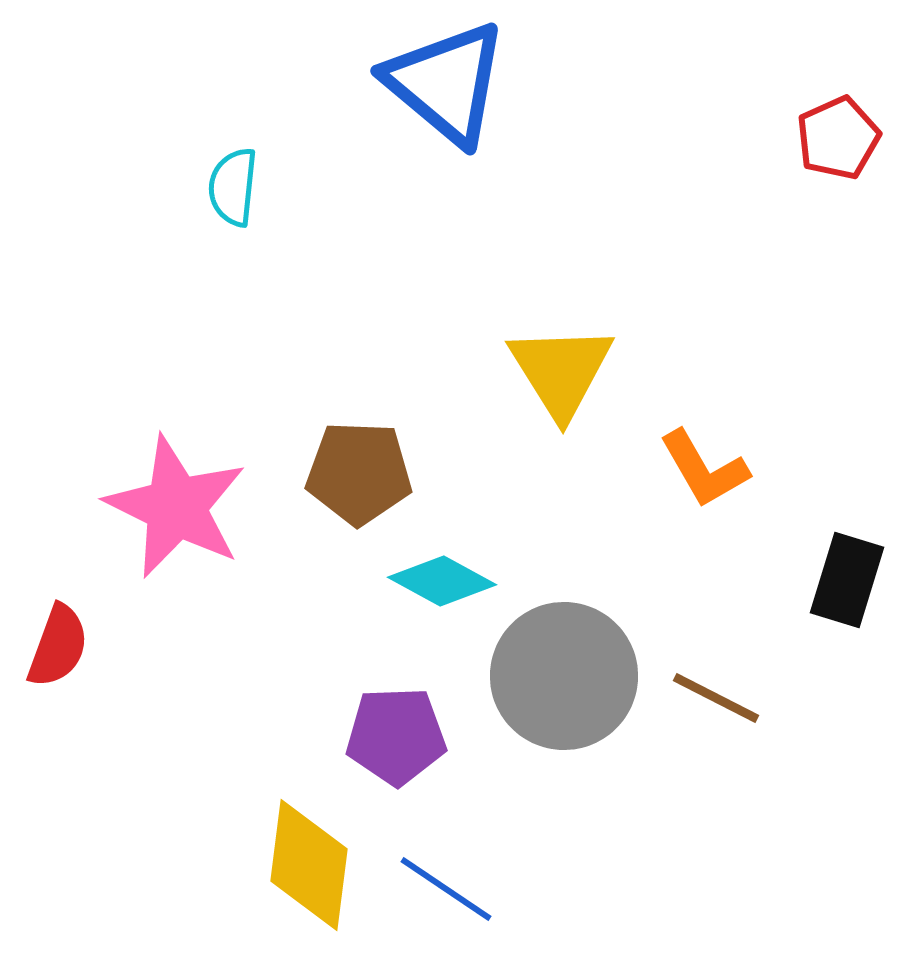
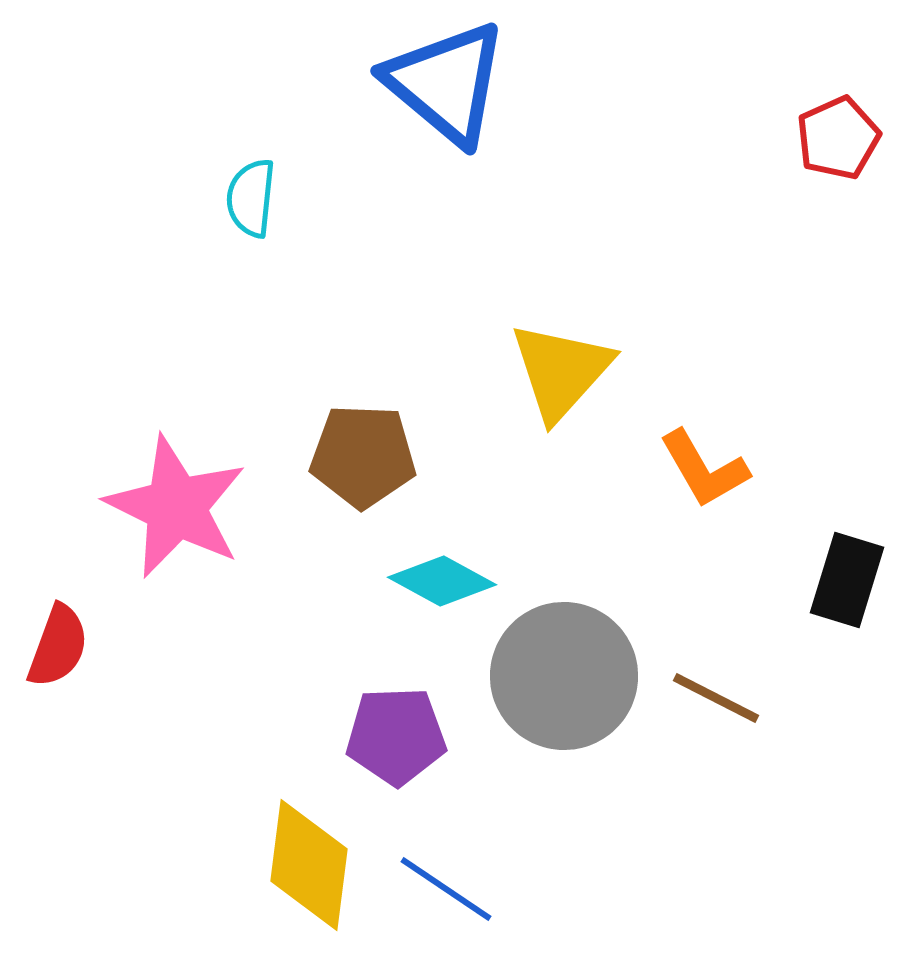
cyan semicircle: moved 18 px right, 11 px down
yellow triangle: rotated 14 degrees clockwise
brown pentagon: moved 4 px right, 17 px up
